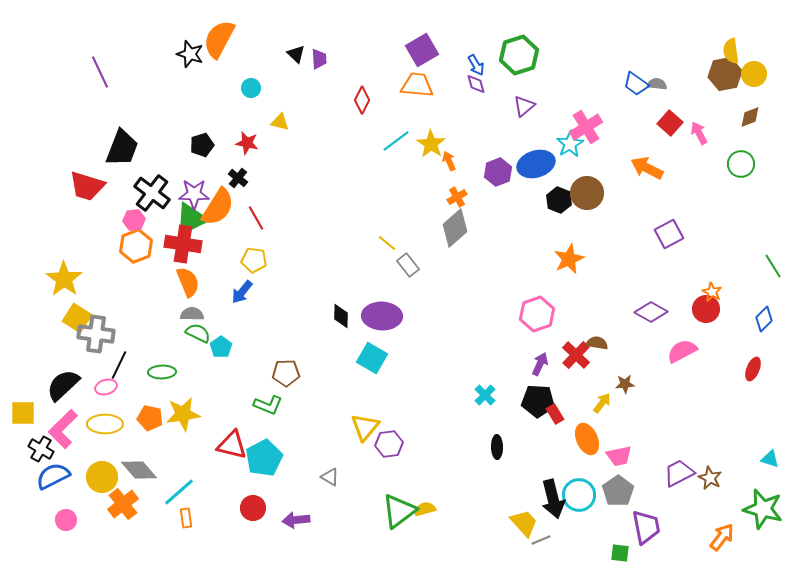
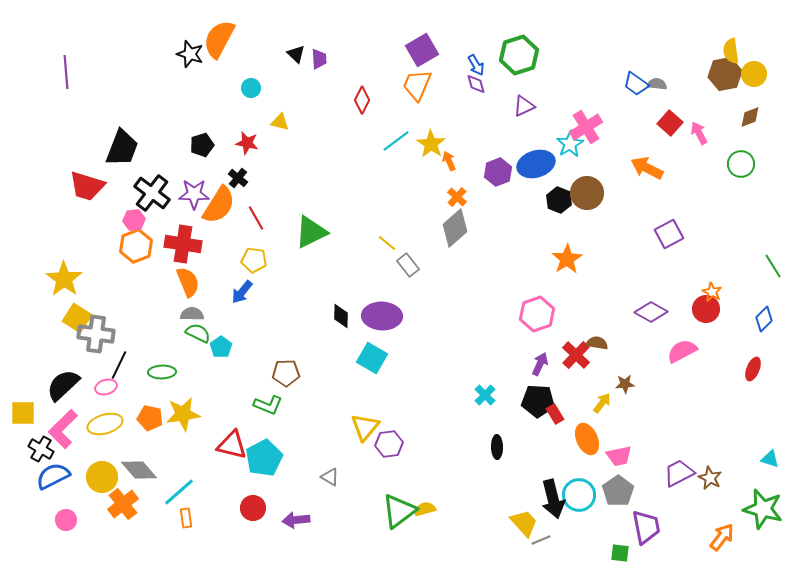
purple line at (100, 72): moved 34 px left; rotated 20 degrees clockwise
orange trapezoid at (417, 85): rotated 72 degrees counterclockwise
purple triangle at (524, 106): rotated 15 degrees clockwise
orange cross at (457, 197): rotated 18 degrees counterclockwise
orange semicircle at (218, 207): moved 1 px right, 2 px up
green triangle at (191, 219): moved 120 px right, 13 px down
orange star at (569, 259): moved 2 px left; rotated 8 degrees counterclockwise
yellow ellipse at (105, 424): rotated 16 degrees counterclockwise
